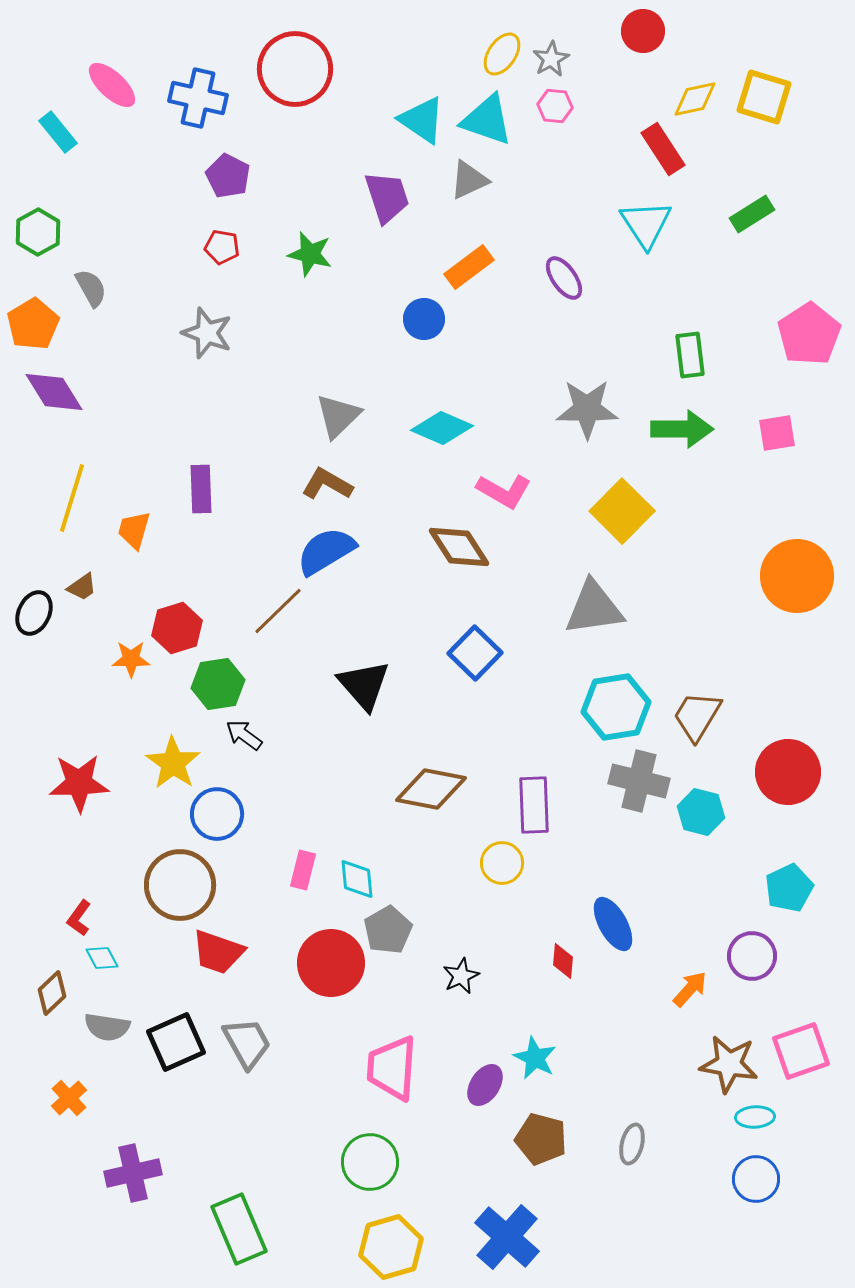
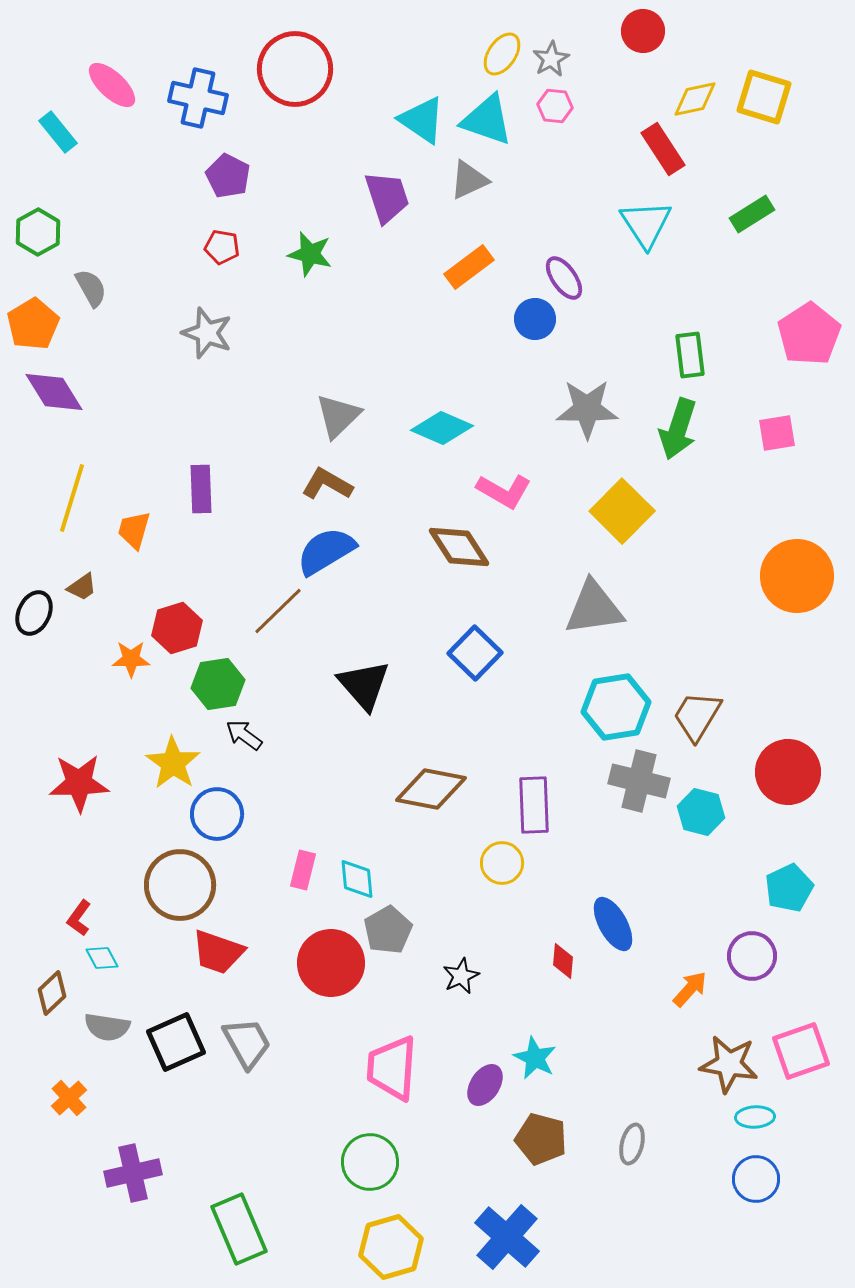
blue circle at (424, 319): moved 111 px right
green arrow at (682, 429): moved 4 px left; rotated 108 degrees clockwise
